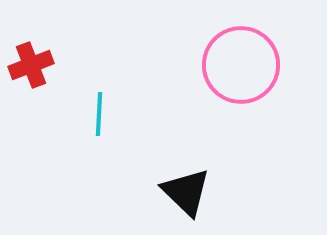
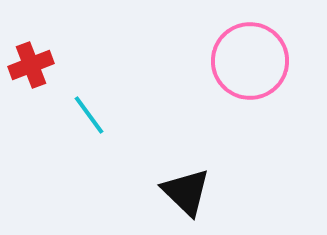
pink circle: moved 9 px right, 4 px up
cyan line: moved 10 px left, 1 px down; rotated 39 degrees counterclockwise
